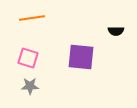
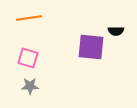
orange line: moved 3 px left
purple square: moved 10 px right, 10 px up
